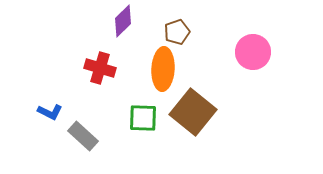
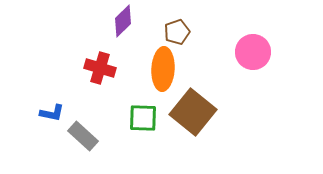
blue L-shape: moved 2 px right, 1 px down; rotated 15 degrees counterclockwise
